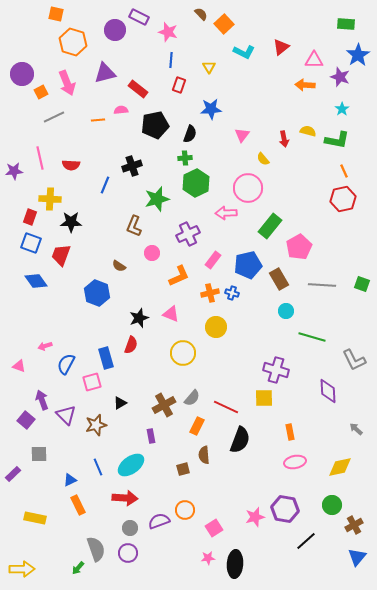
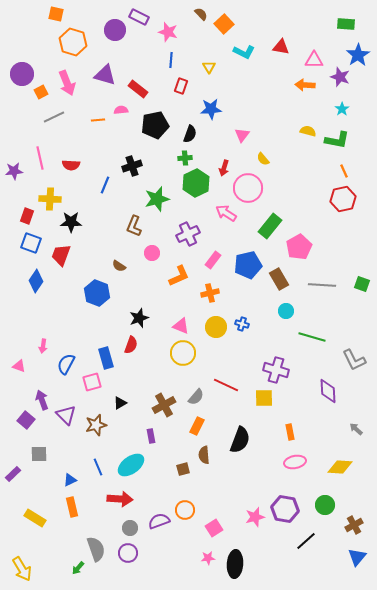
red triangle at (281, 47): rotated 48 degrees clockwise
purple triangle at (105, 73): moved 2 px down; rotated 30 degrees clockwise
red rectangle at (179, 85): moved 2 px right, 1 px down
red arrow at (284, 139): moved 60 px left, 29 px down; rotated 28 degrees clockwise
pink arrow at (226, 213): rotated 35 degrees clockwise
red rectangle at (30, 217): moved 3 px left, 1 px up
blue diamond at (36, 281): rotated 70 degrees clockwise
blue cross at (232, 293): moved 10 px right, 31 px down
pink triangle at (171, 314): moved 10 px right, 12 px down
pink arrow at (45, 346): moved 2 px left; rotated 64 degrees counterclockwise
gray semicircle at (192, 398): moved 4 px right, 1 px up
red line at (226, 407): moved 22 px up
yellow diamond at (340, 467): rotated 15 degrees clockwise
red arrow at (125, 498): moved 5 px left, 1 px down
orange rectangle at (78, 505): moved 6 px left, 2 px down; rotated 12 degrees clockwise
green circle at (332, 505): moved 7 px left
yellow rectangle at (35, 518): rotated 20 degrees clockwise
yellow arrow at (22, 569): rotated 60 degrees clockwise
